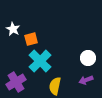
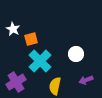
white circle: moved 12 px left, 4 px up
